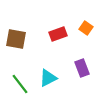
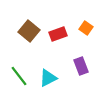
brown square: moved 13 px right, 8 px up; rotated 30 degrees clockwise
purple rectangle: moved 1 px left, 2 px up
green line: moved 1 px left, 8 px up
